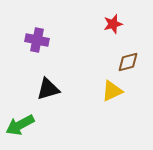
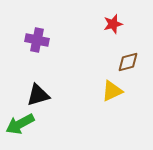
black triangle: moved 10 px left, 6 px down
green arrow: moved 1 px up
